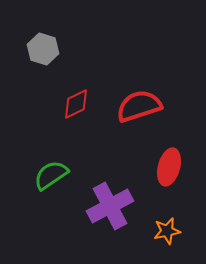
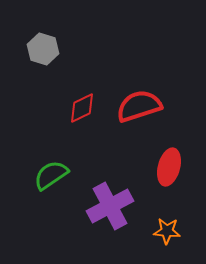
red diamond: moved 6 px right, 4 px down
orange star: rotated 16 degrees clockwise
